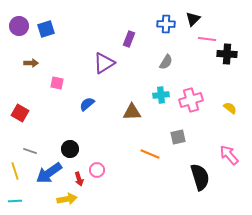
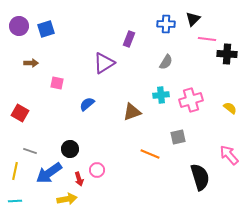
brown triangle: rotated 18 degrees counterclockwise
yellow line: rotated 30 degrees clockwise
